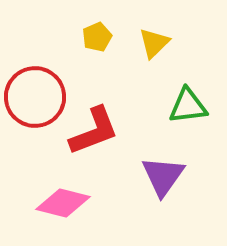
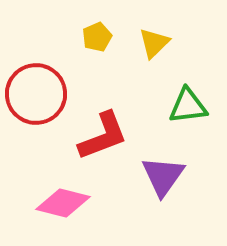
red circle: moved 1 px right, 3 px up
red L-shape: moved 9 px right, 5 px down
